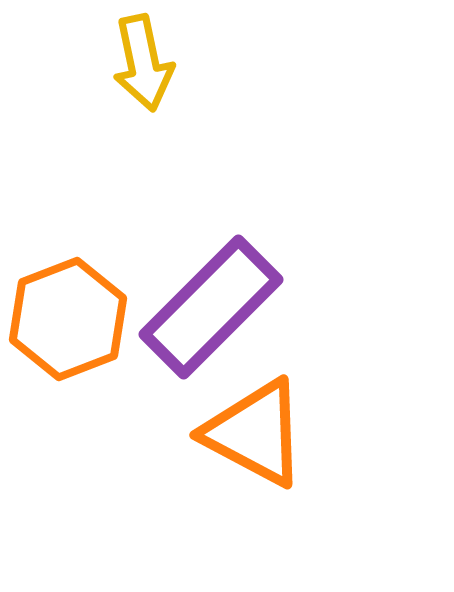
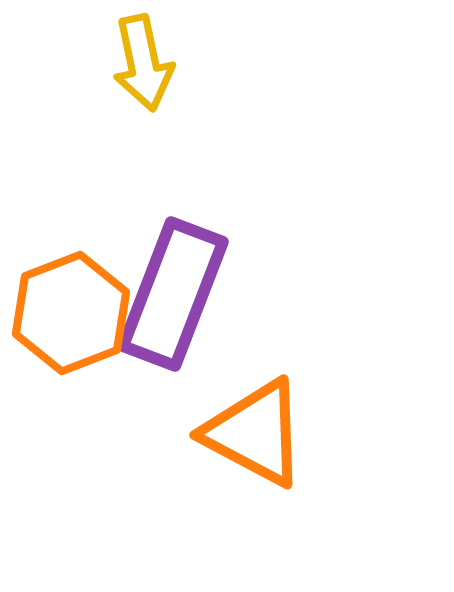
purple rectangle: moved 38 px left, 13 px up; rotated 24 degrees counterclockwise
orange hexagon: moved 3 px right, 6 px up
